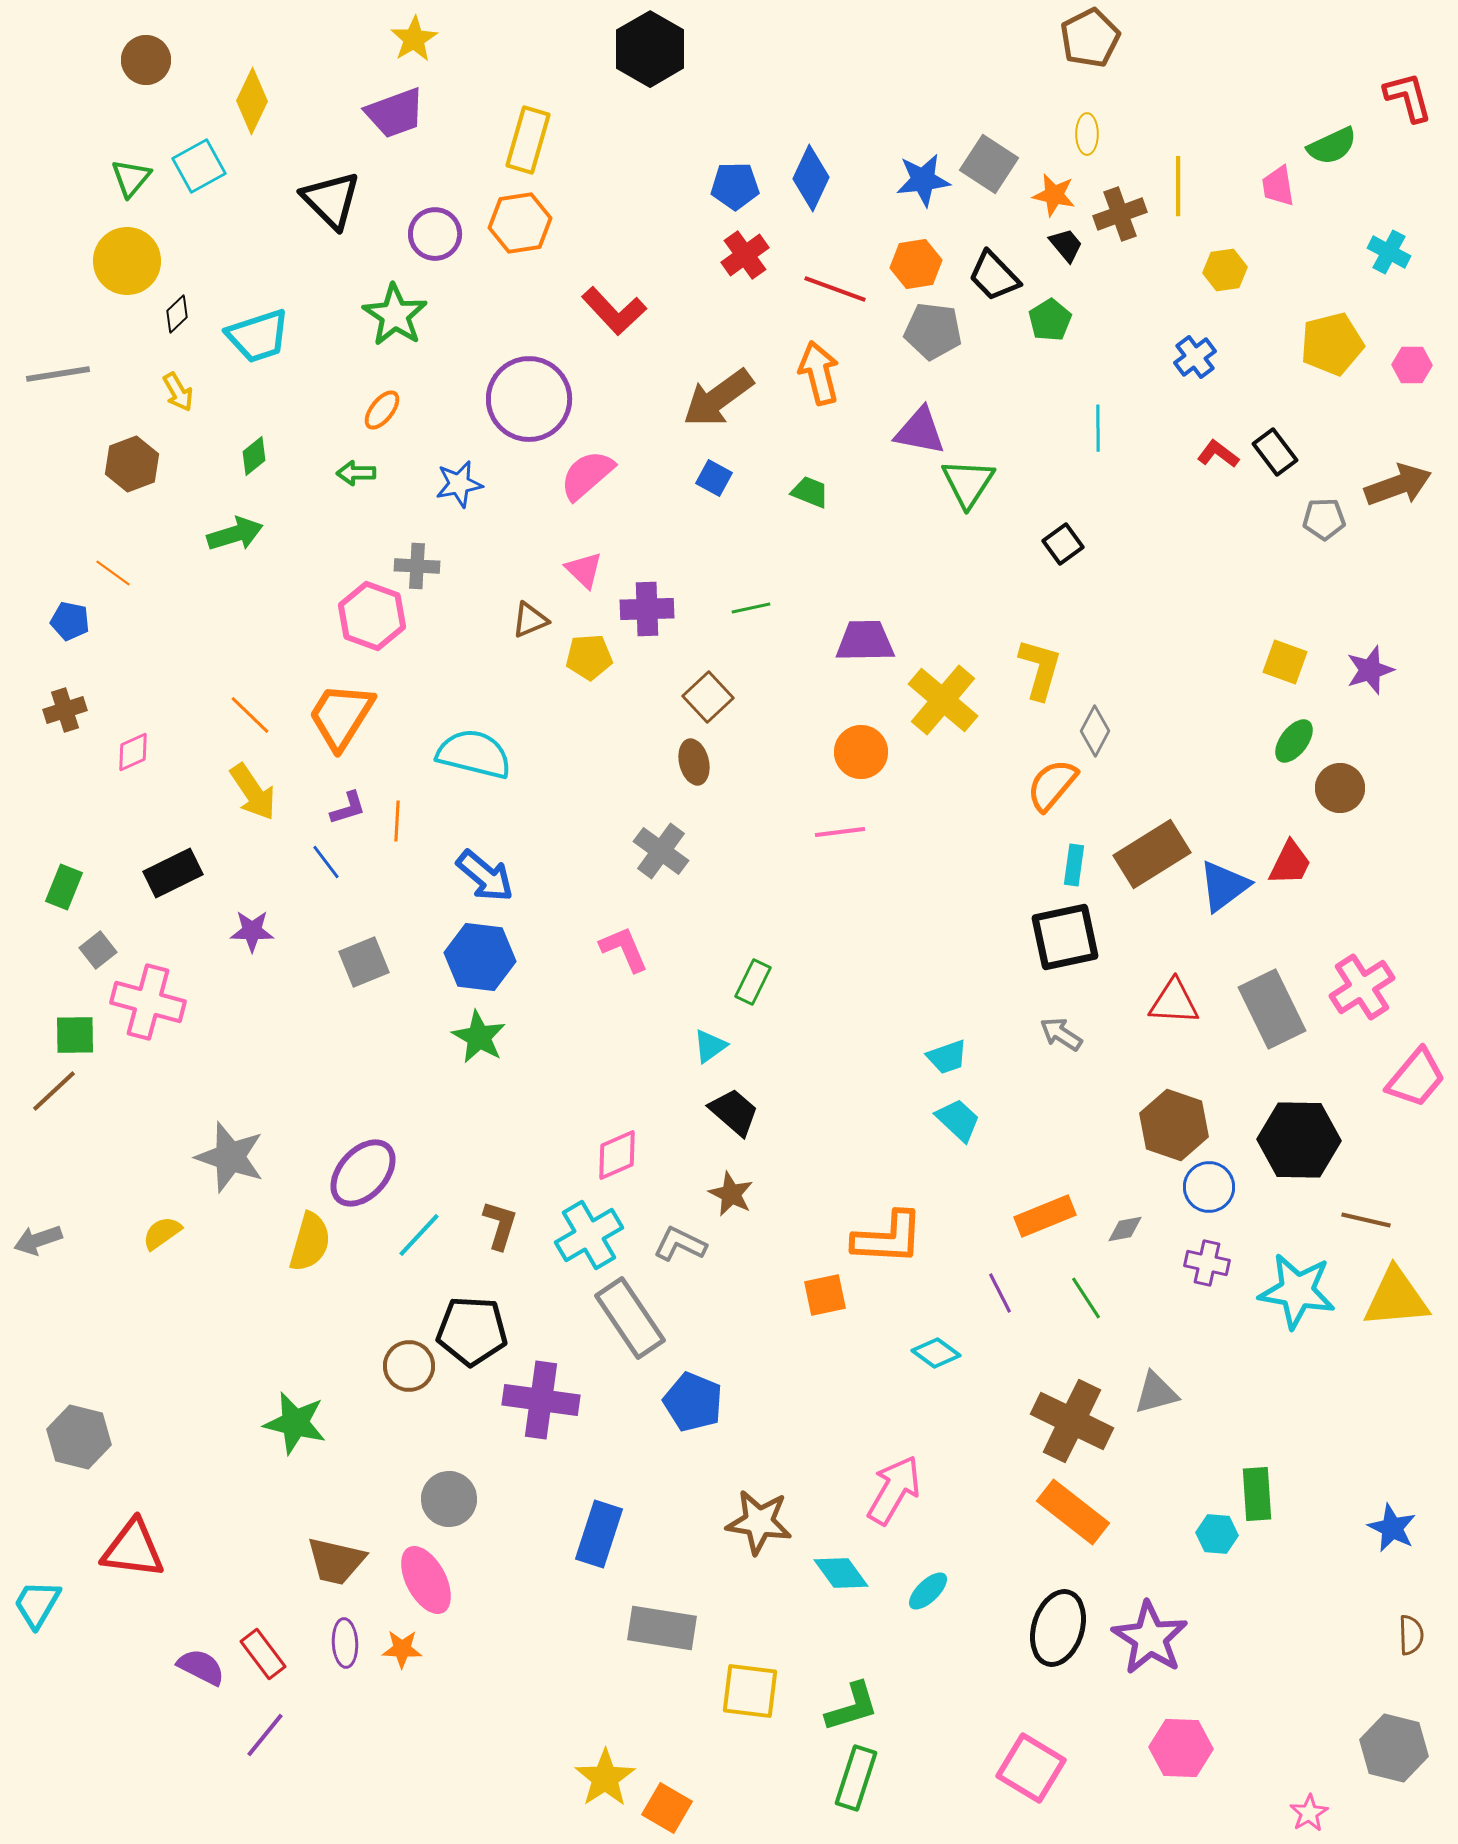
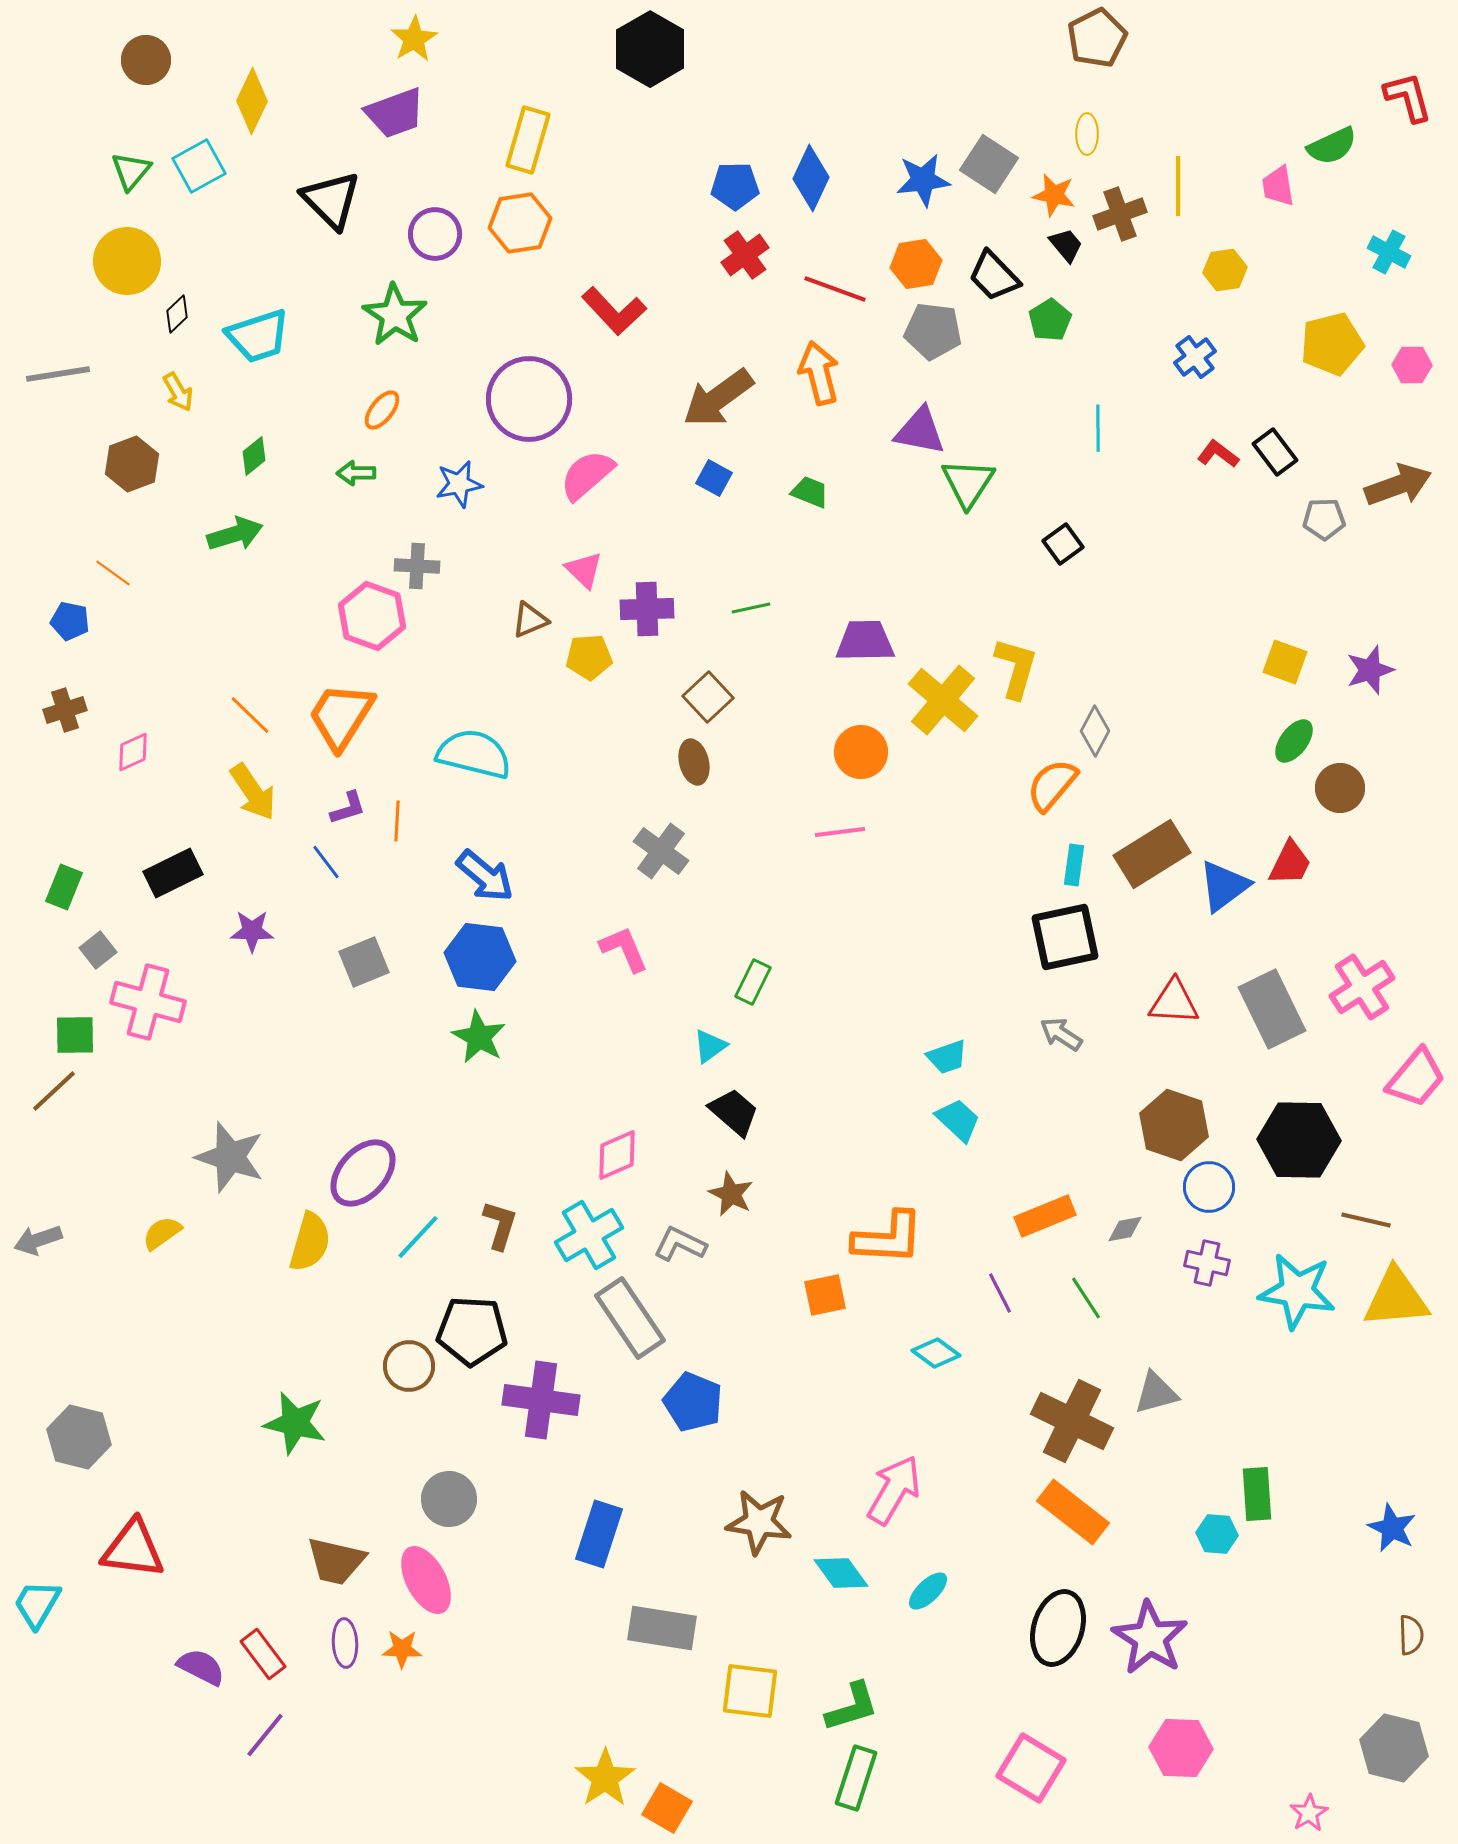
brown pentagon at (1090, 38): moved 7 px right
green triangle at (131, 178): moved 7 px up
yellow L-shape at (1040, 669): moved 24 px left, 1 px up
cyan line at (419, 1235): moved 1 px left, 2 px down
